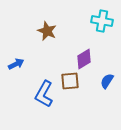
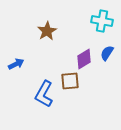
brown star: rotated 18 degrees clockwise
blue semicircle: moved 28 px up
